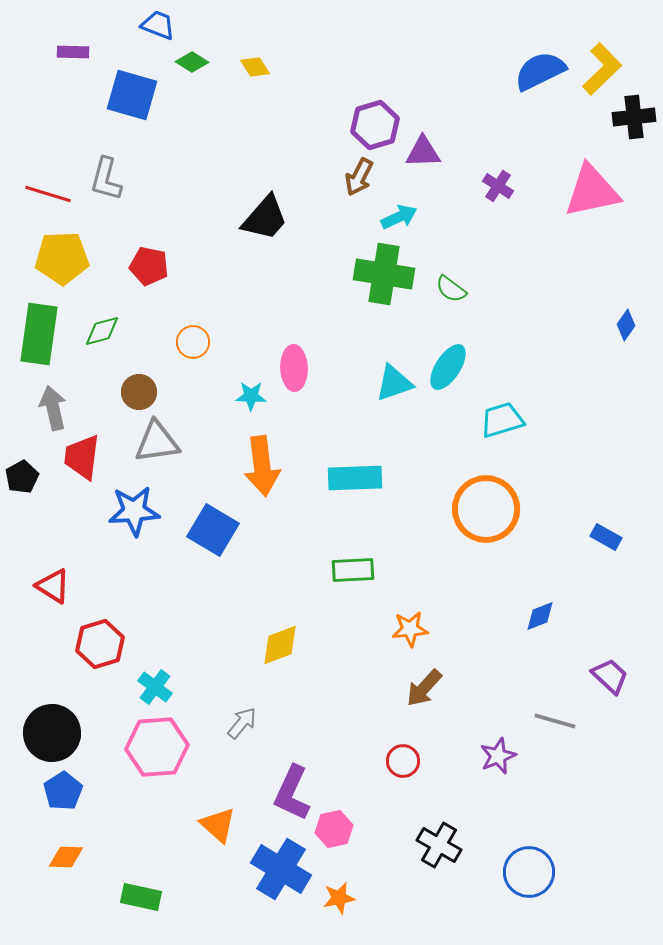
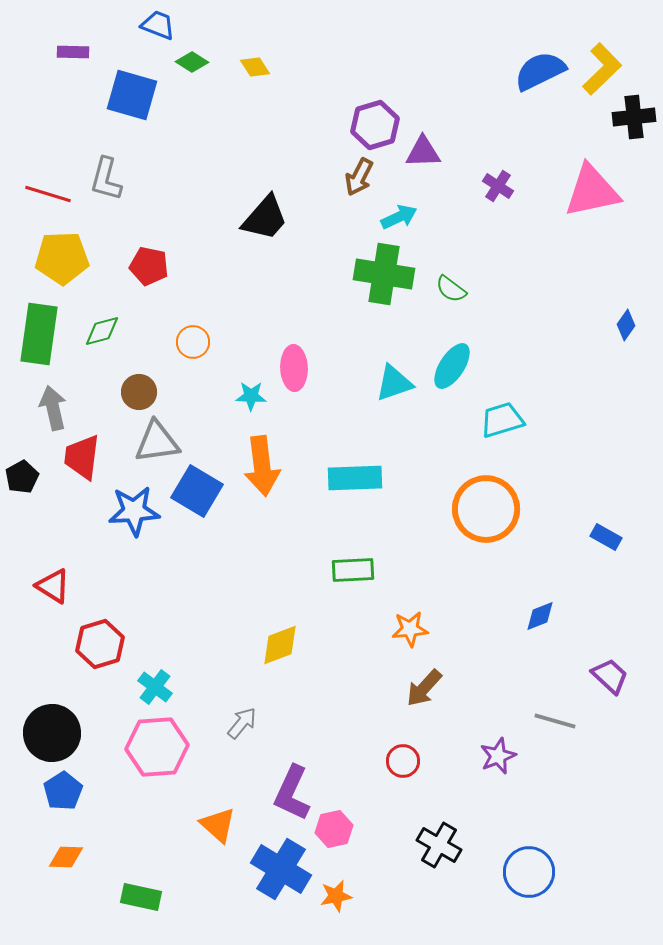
cyan ellipse at (448, 367): moved 4 px right, 1 px up
blue square at (213, 530): moved 16 px left, 39 px up
orange star at (339, 898): moved 3 px left, 2 px up
